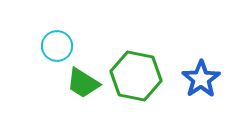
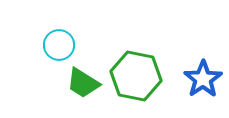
cyan circle: moved 2 px right, 1 px up
blue star: moved 2 px right
